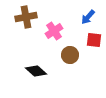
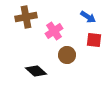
blue arrow: rotated 98 degrees counterclockwise
brown circle: moved 3 px left
